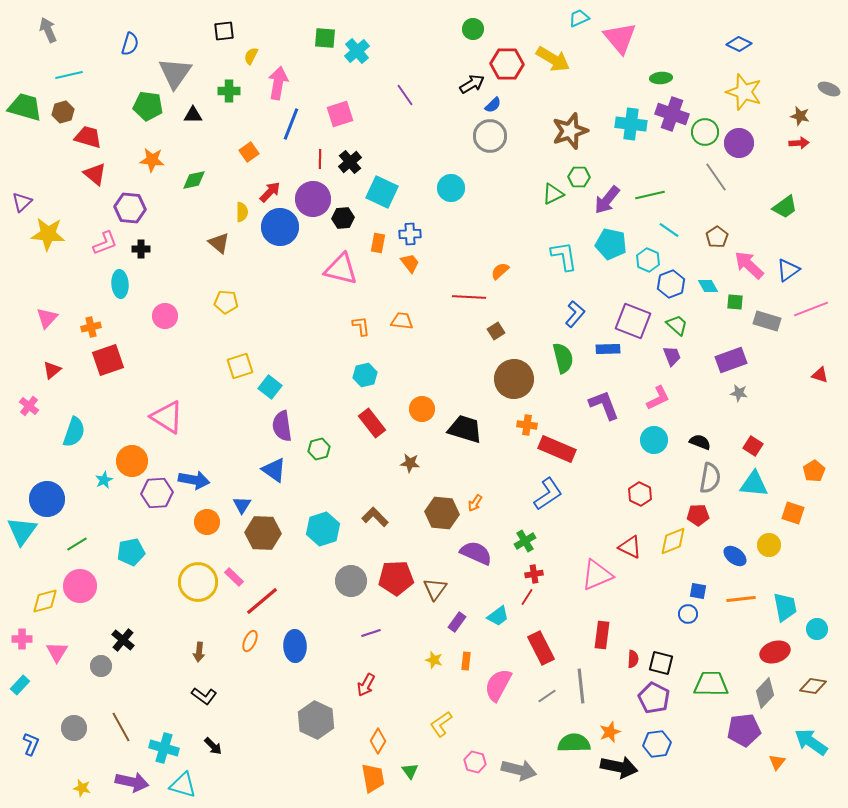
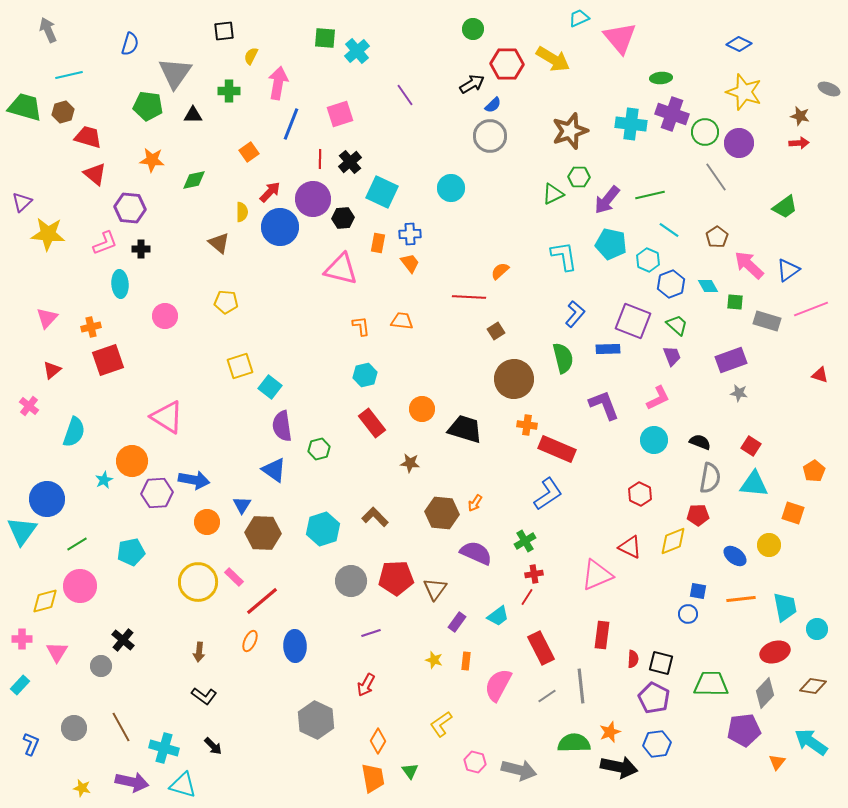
red square at (753, 446): moved 2 px left
